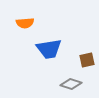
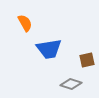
orange semicircle: rotated 114 degrees counterclockwise
